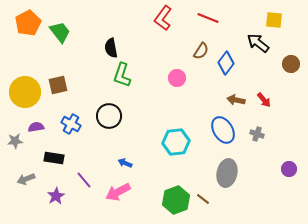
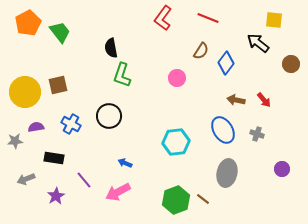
purple circle: moved 7 px left
